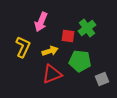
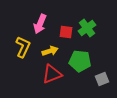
pink arrow: moved 1 px left, 2 px down
red square: moved 2 px left, 4 px up
